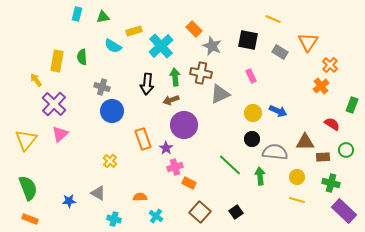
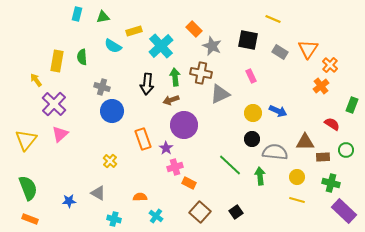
orange triangle at (308, 42): moved 7 px down
